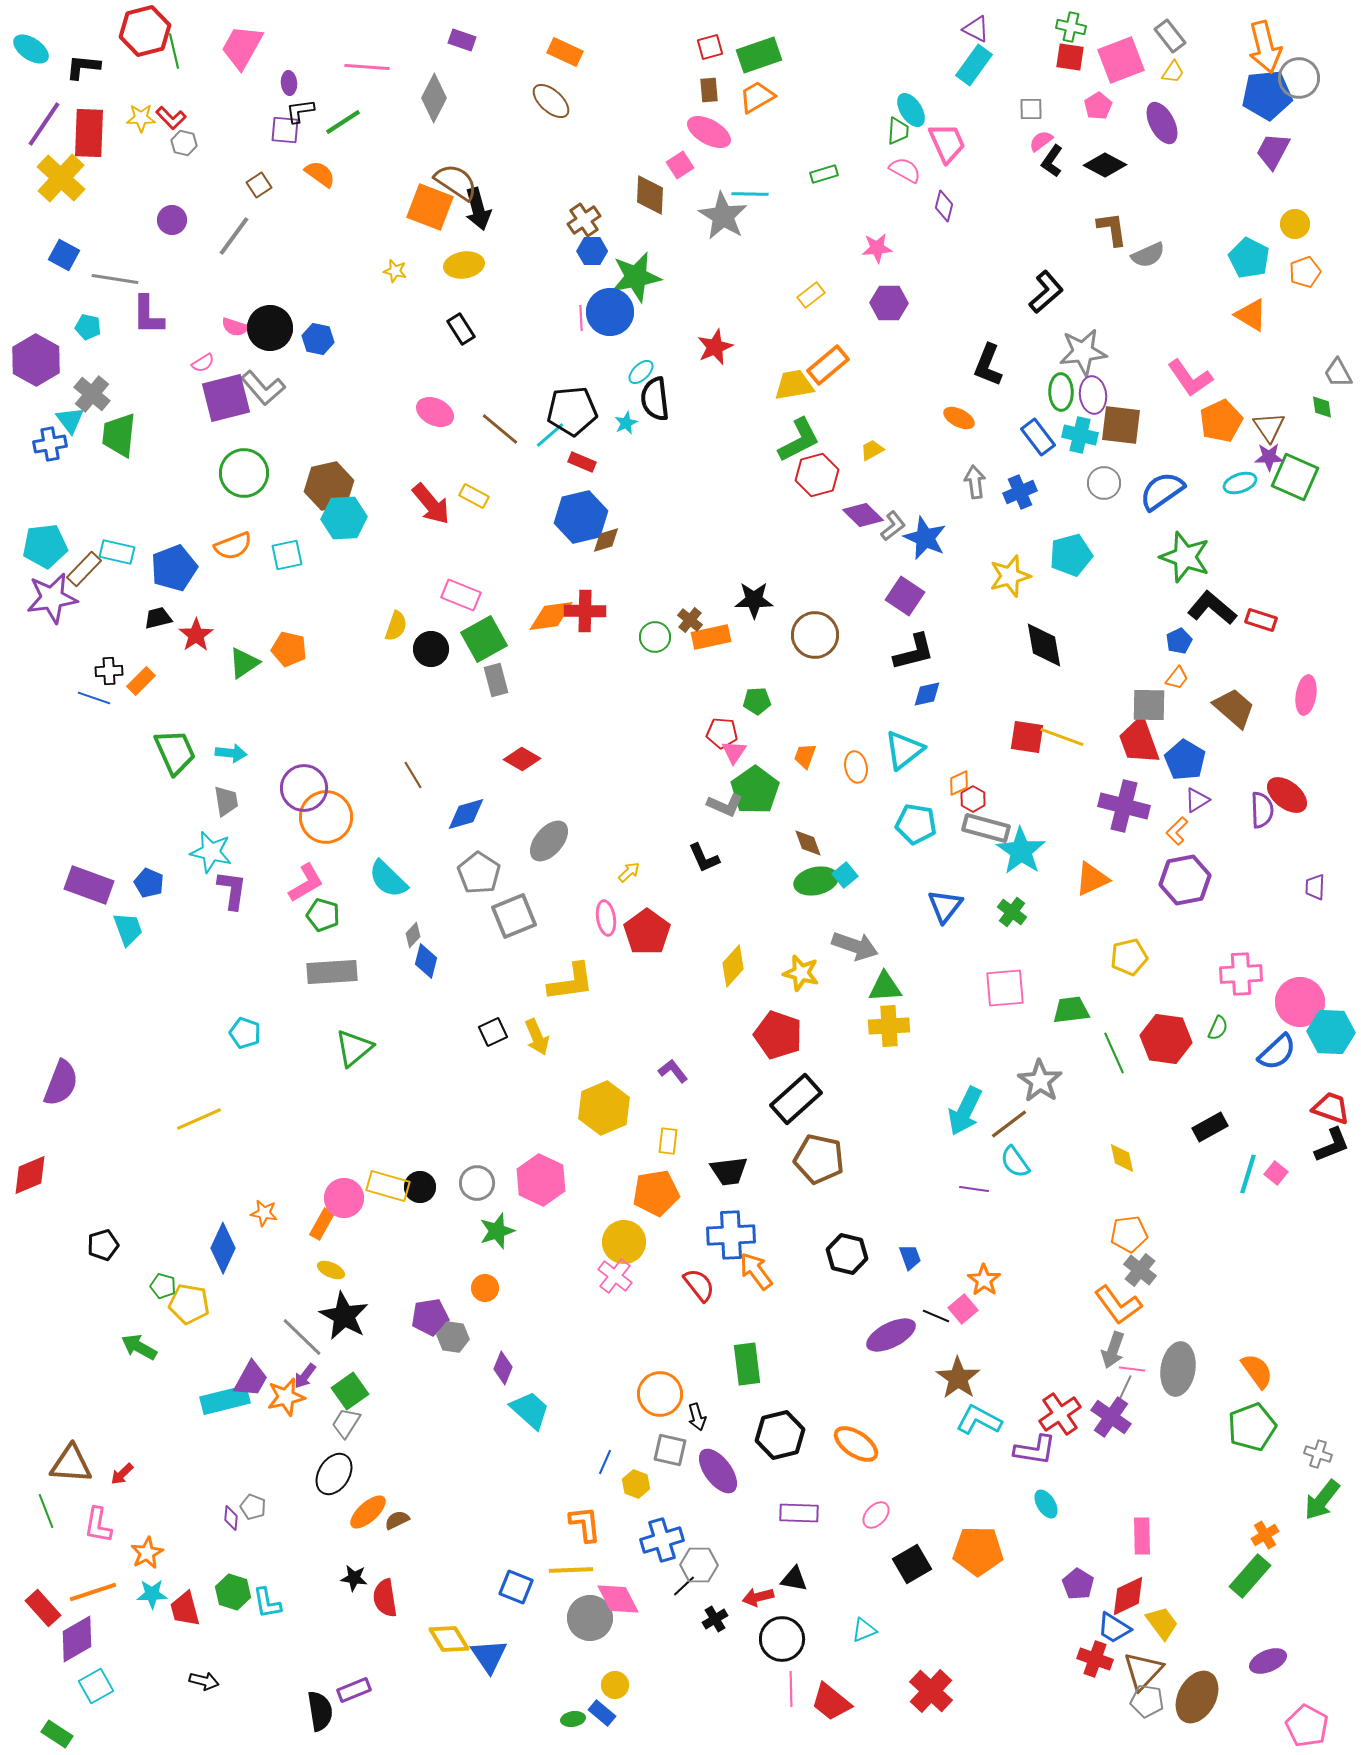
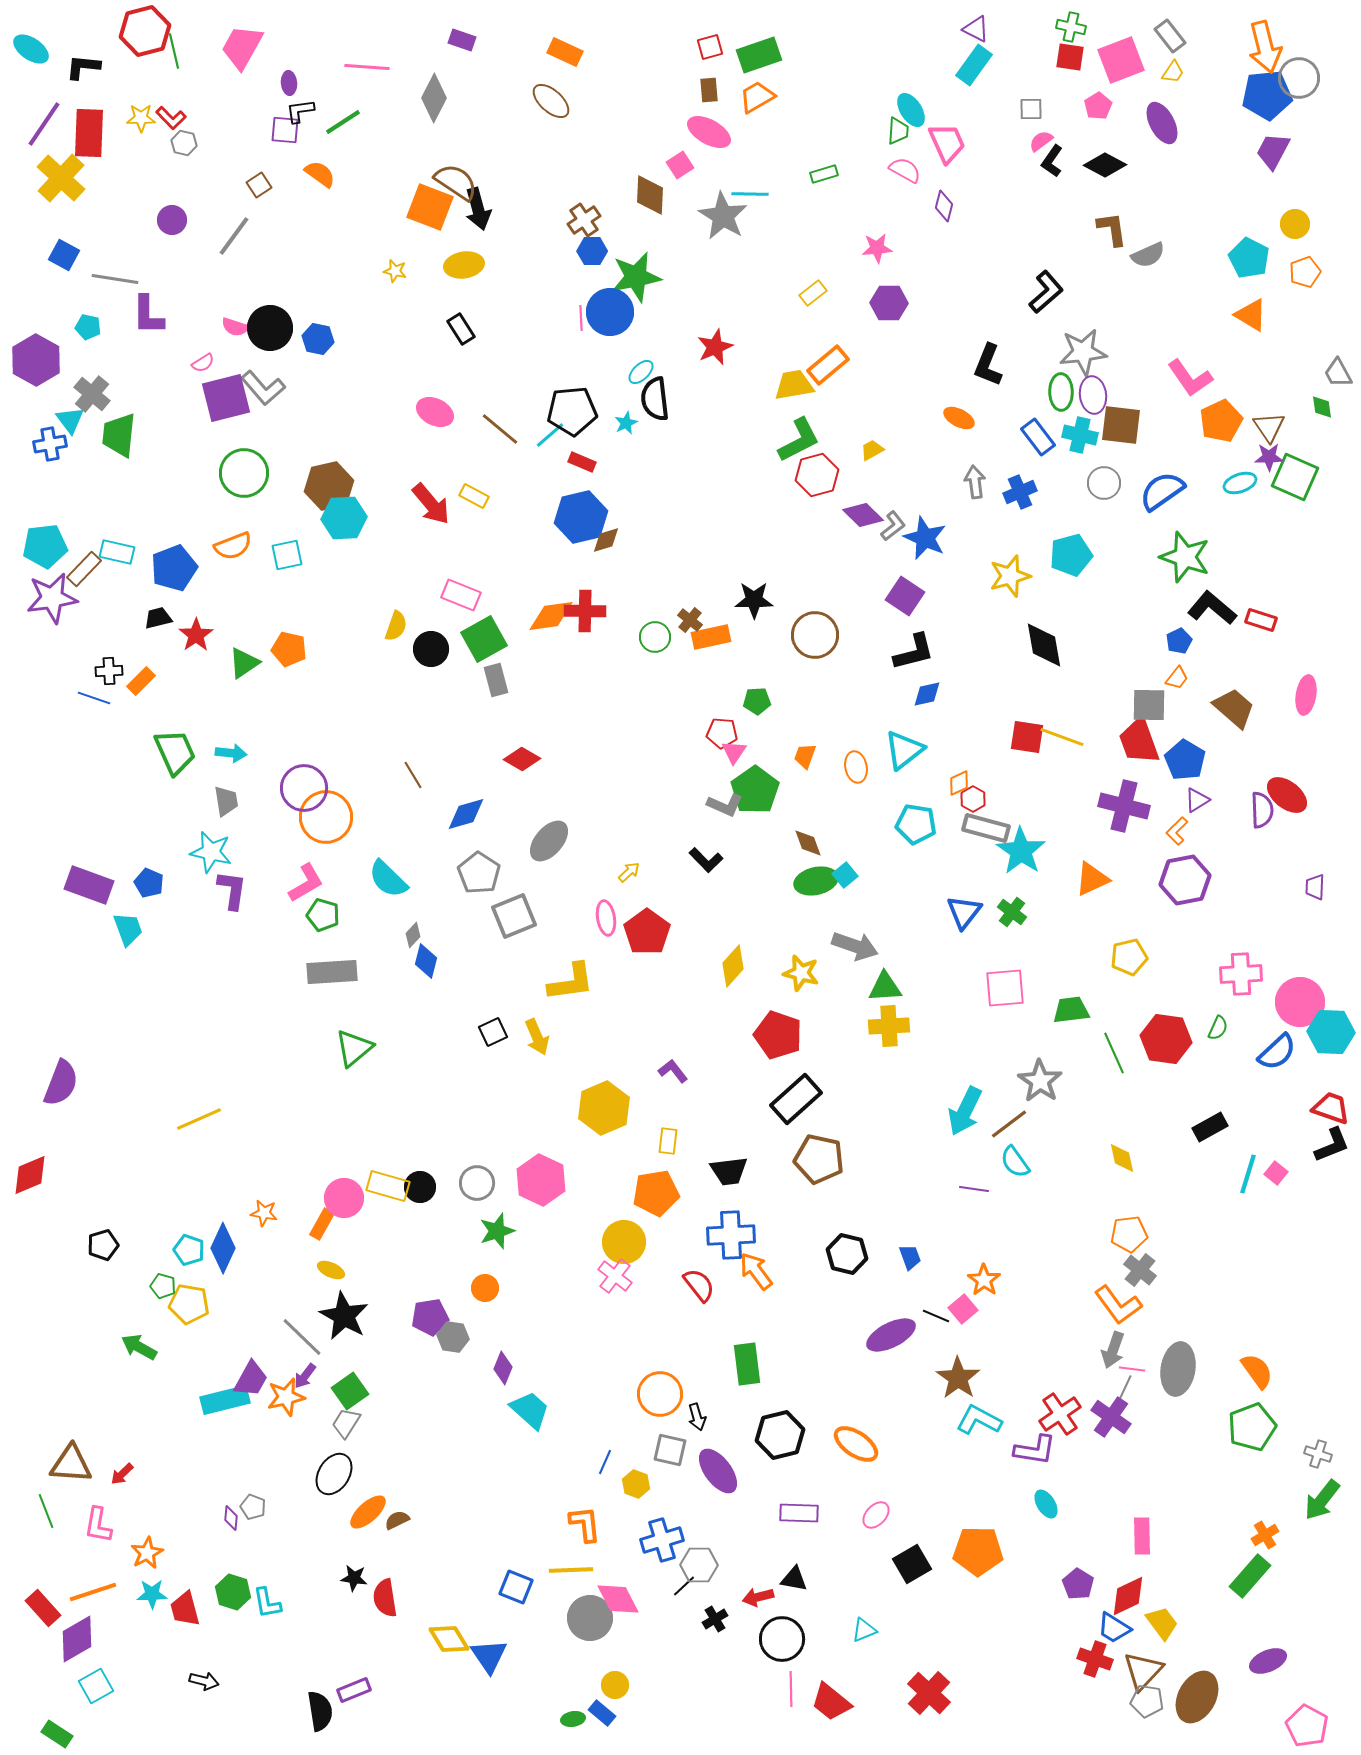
yellow rectangle at (811, 295): moved 2 px right, 2 px up
black L-shape at (704, 858): moved 2 px right, 2 px down; rotated 20 degrees counterclockwise
blue triangle at (945, 906): moved 19 px right, 6 px down
cyan pentagon at (245, 1033): moved 56 px left, 217 px down
red cross at (931, 1691): moved 2 px left, 2 px down
